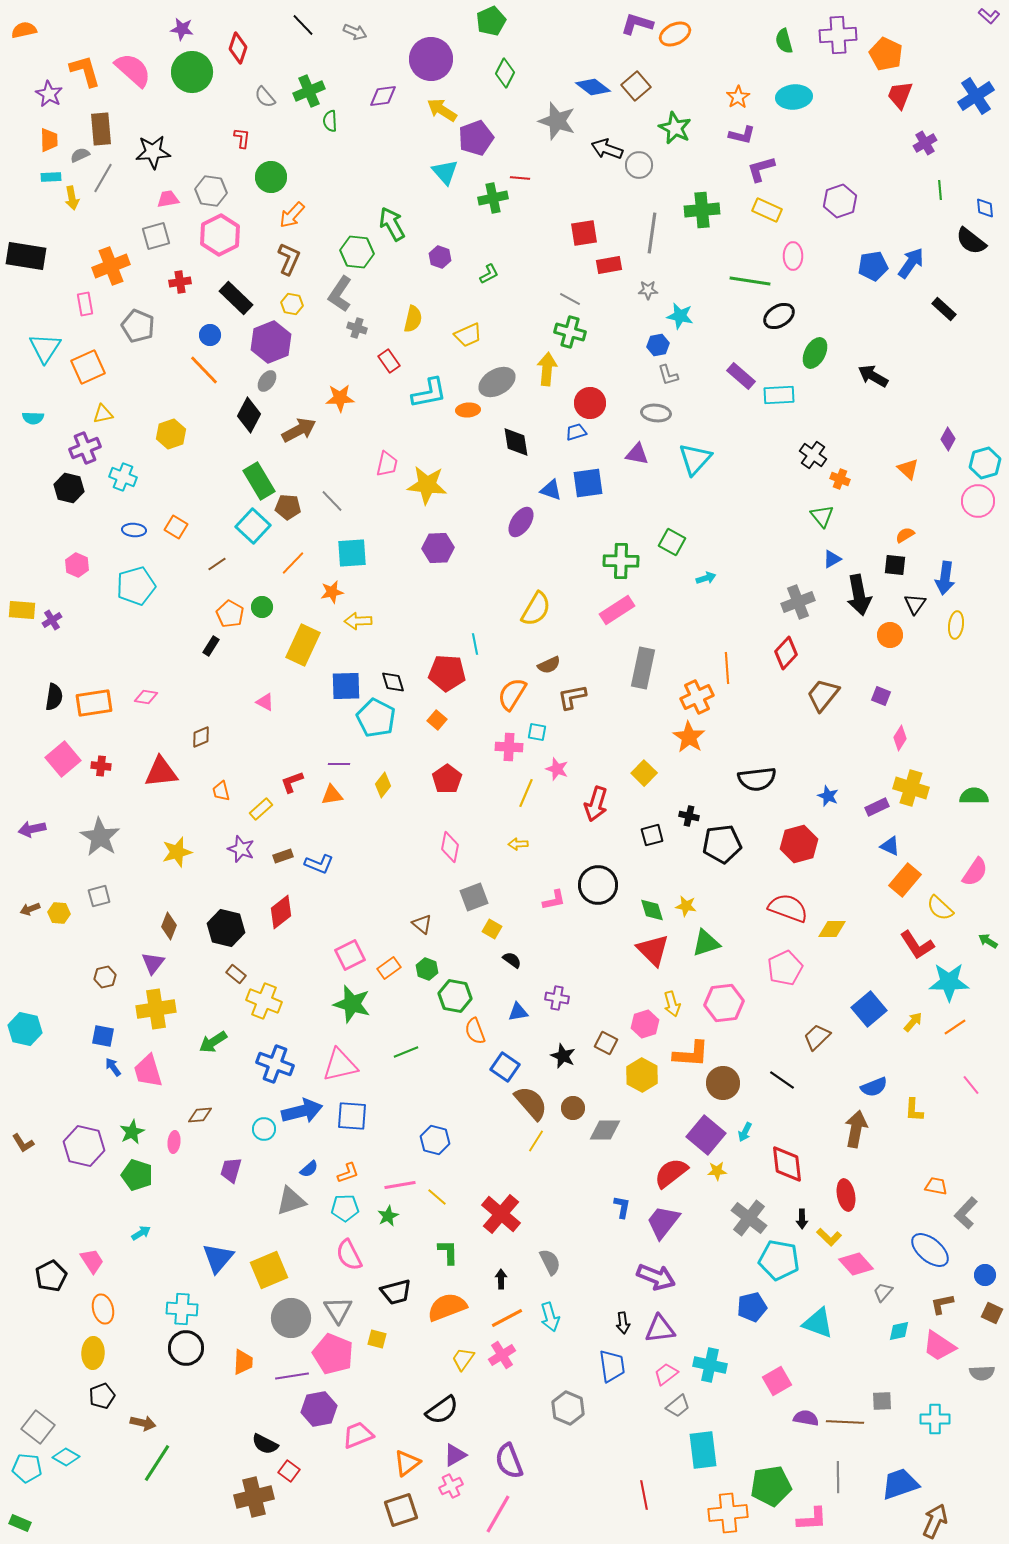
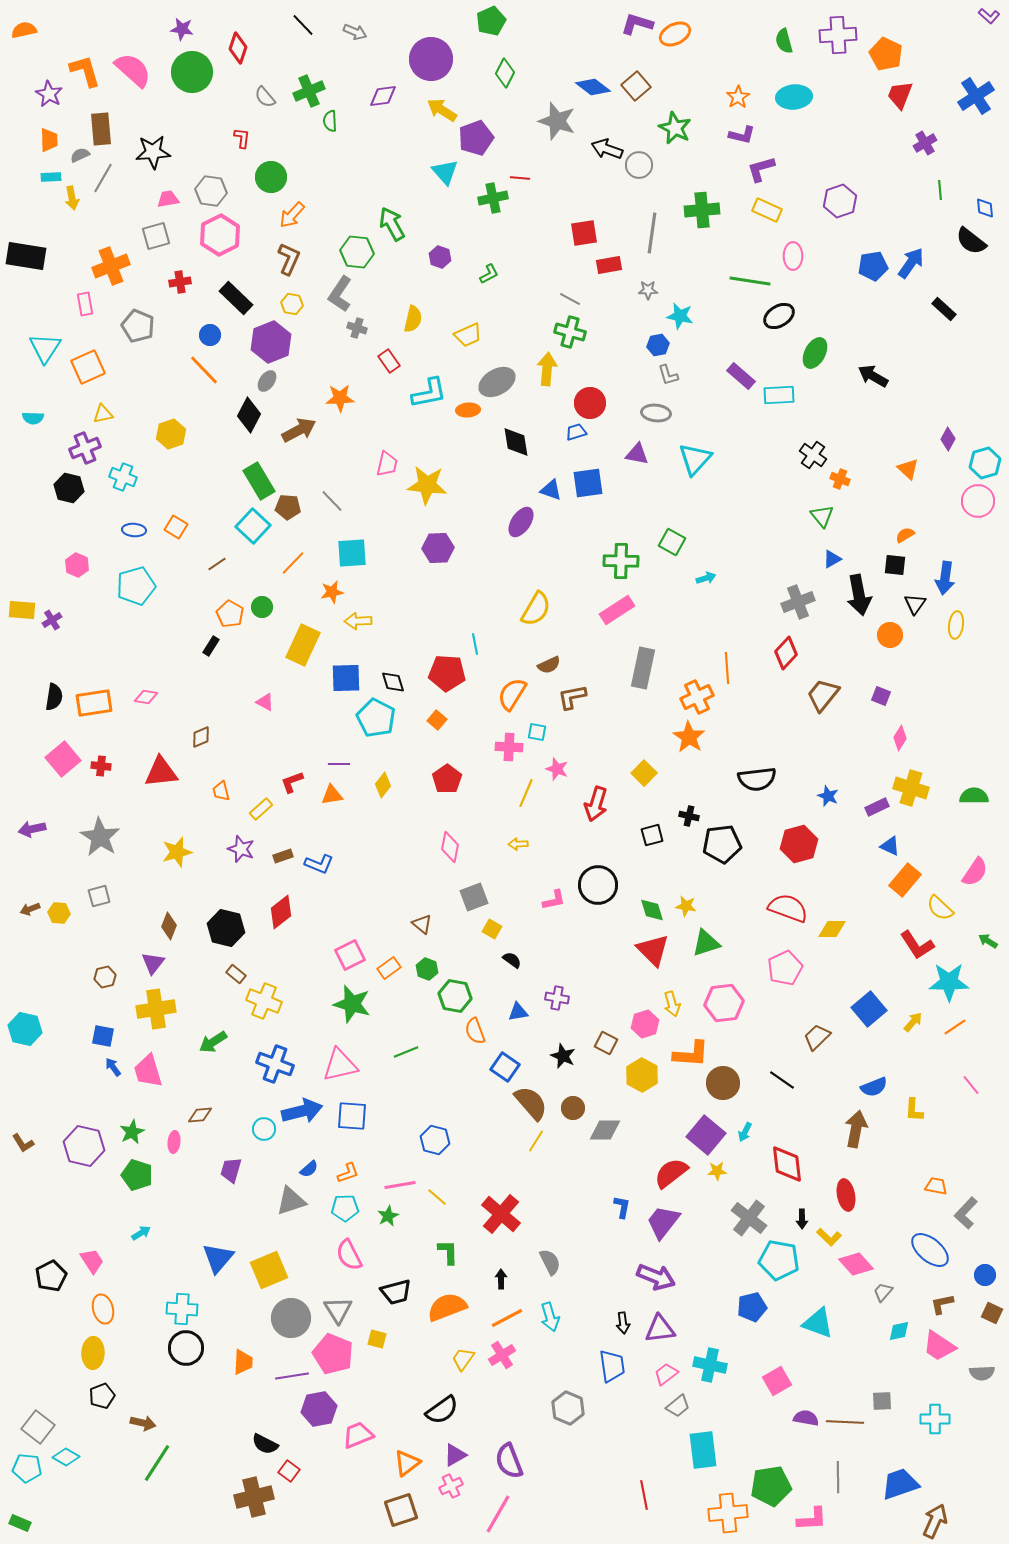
blue square at (346, 686): moved 8 px up
